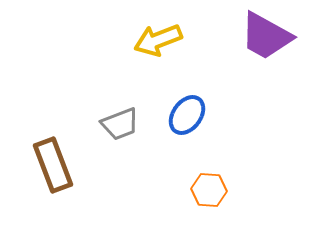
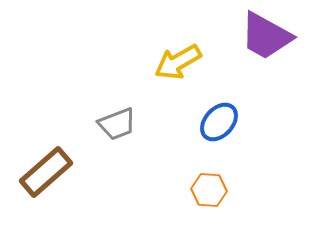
yellow arrow: moved 20 px right, 22 px down; rotated 9 degrees counterclockwise
blue ellipse: moved 32 px right, 7 px down; rotated 6 degrees clockwise
gray trapezoid: moved 3 px left
brown rectangle: moved 7 px left, 7 px down; rotated 70 degrees clockwise
